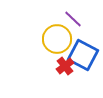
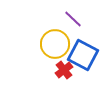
yellow circle: moved 2 px left, 5 px down
red cross: moved 1 px left, 4 px down
